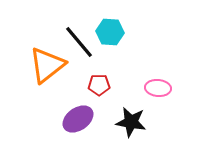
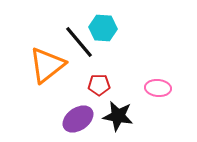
cyan hexagon: moved 7 px left, 4 px up
black star: moved 13 px left, 6 px up
